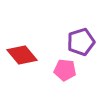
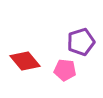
red diamond: moved 3 px right, 6 px down
